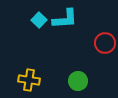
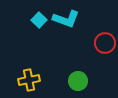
cyan L-shape: moved 1 px right; rotated 24 degrees clockwise
yellow cross: rotated 20 degrees counterclockwise
